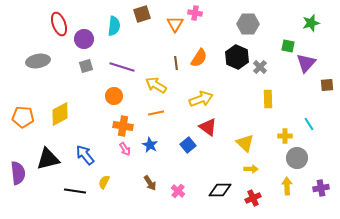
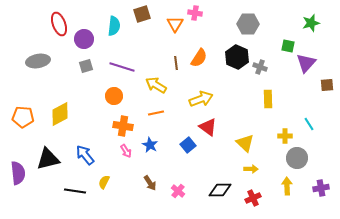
gray cross at (260, 67): rotated 24 degrees counterclockwise
pink arrow at (125, 149): moved 1 px right, 2 px down
